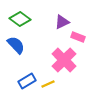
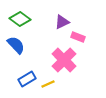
blue rectangle: moved 2 px up
